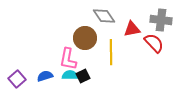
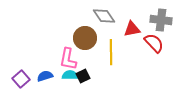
purple square: moved 4 px right
